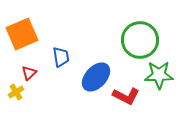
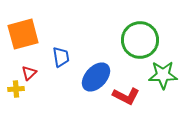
orange square: moved 1 px right; rotated 8 degrees clockwise
green star: moved 4 px right
yellow cross: moved 3 px up; rotated 28 degrees clockwise
